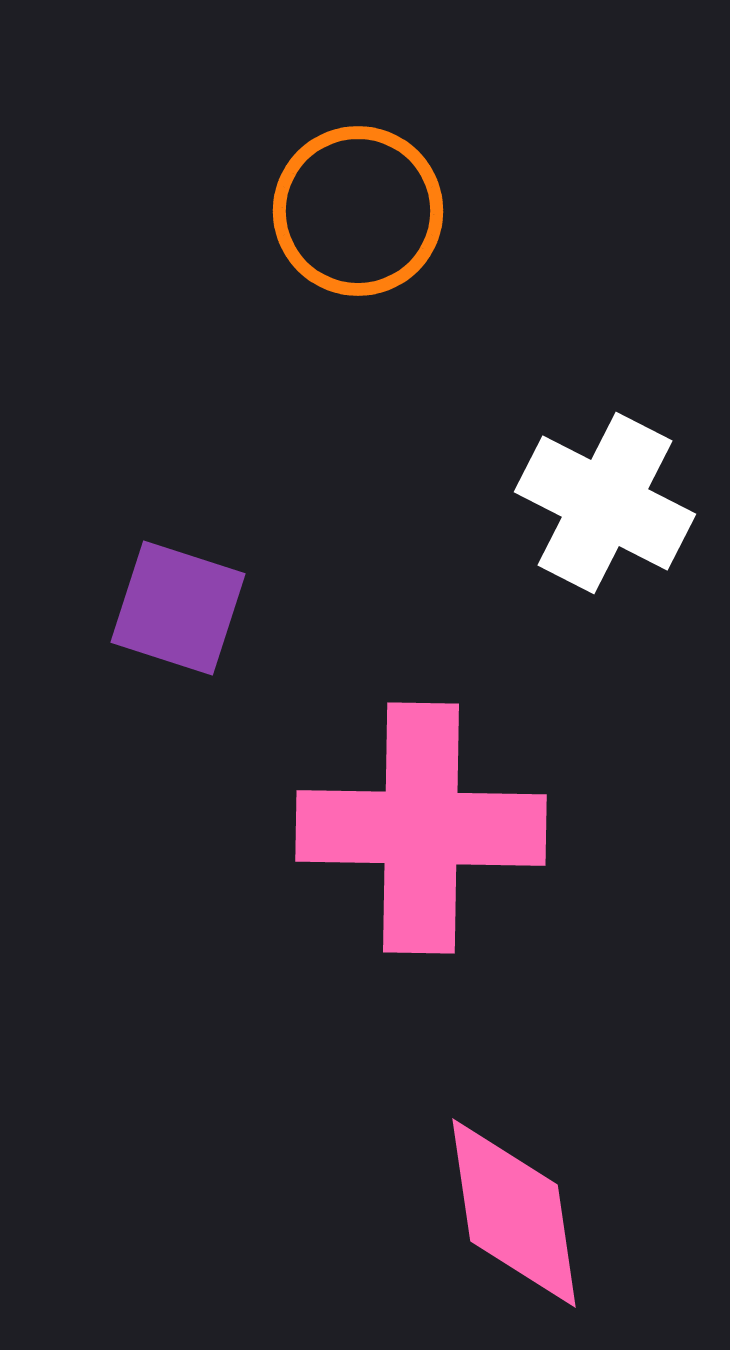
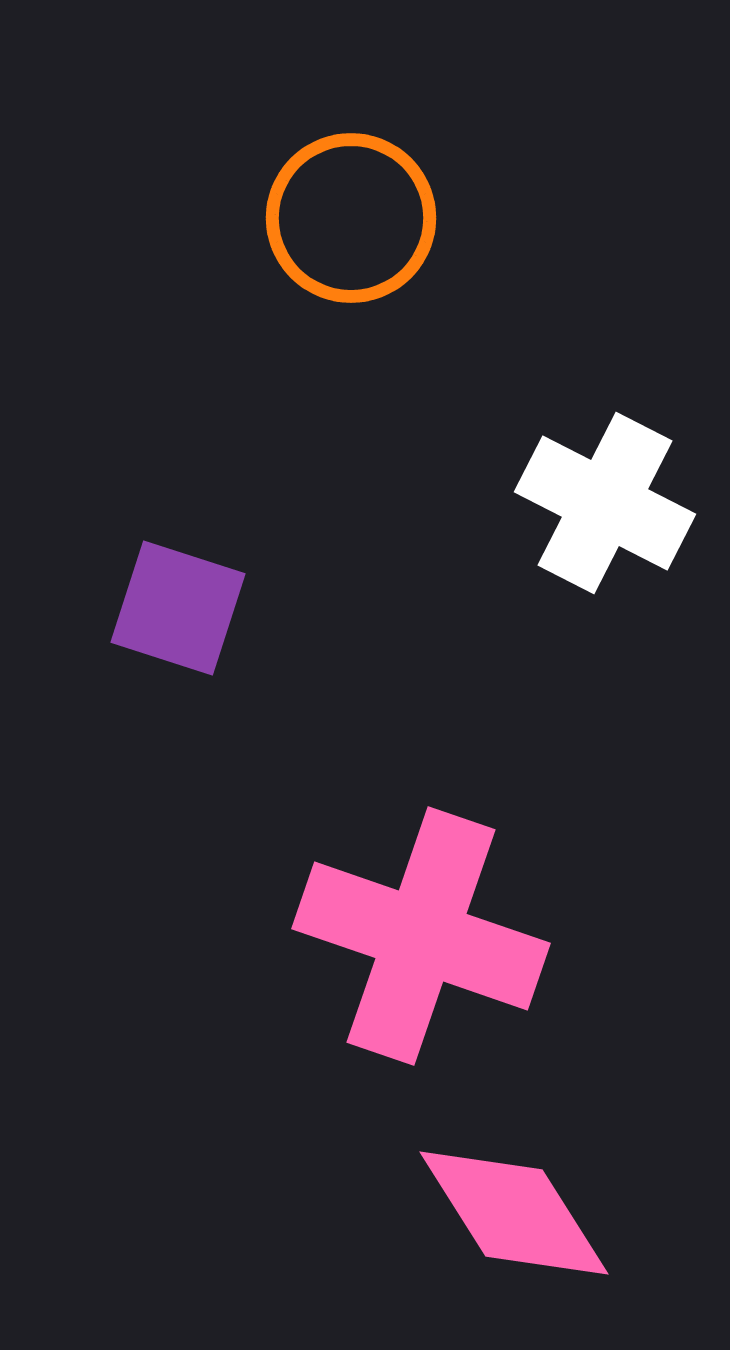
orange circle: moved 7 px left, 7 px down
pink cross: moved 108 px down; rotated 18 degrees clockwise
pink diamond: rotated 24 degrees counterclockwise
